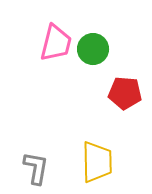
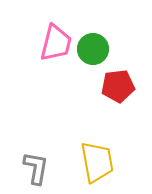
red pentagon: moved 7 px left, 7 px up; rotated 12 degrees counterclockwise
yellow trapezoid: rotated 9 degrees counterclockwise
